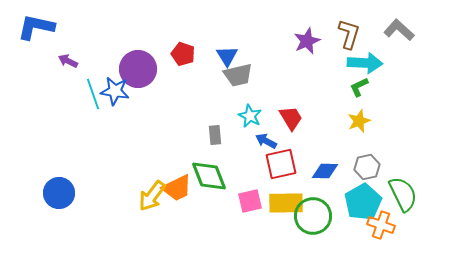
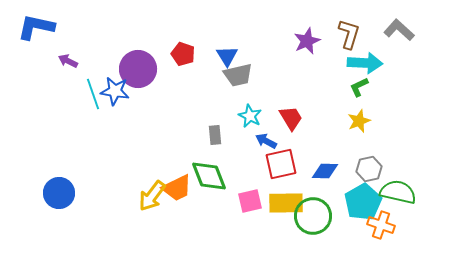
gray hexagon: moved 2 px right, 2 px down
green semicircle: moved 5 px left, 2 px up; rotated 51 degrees counterclockwise
